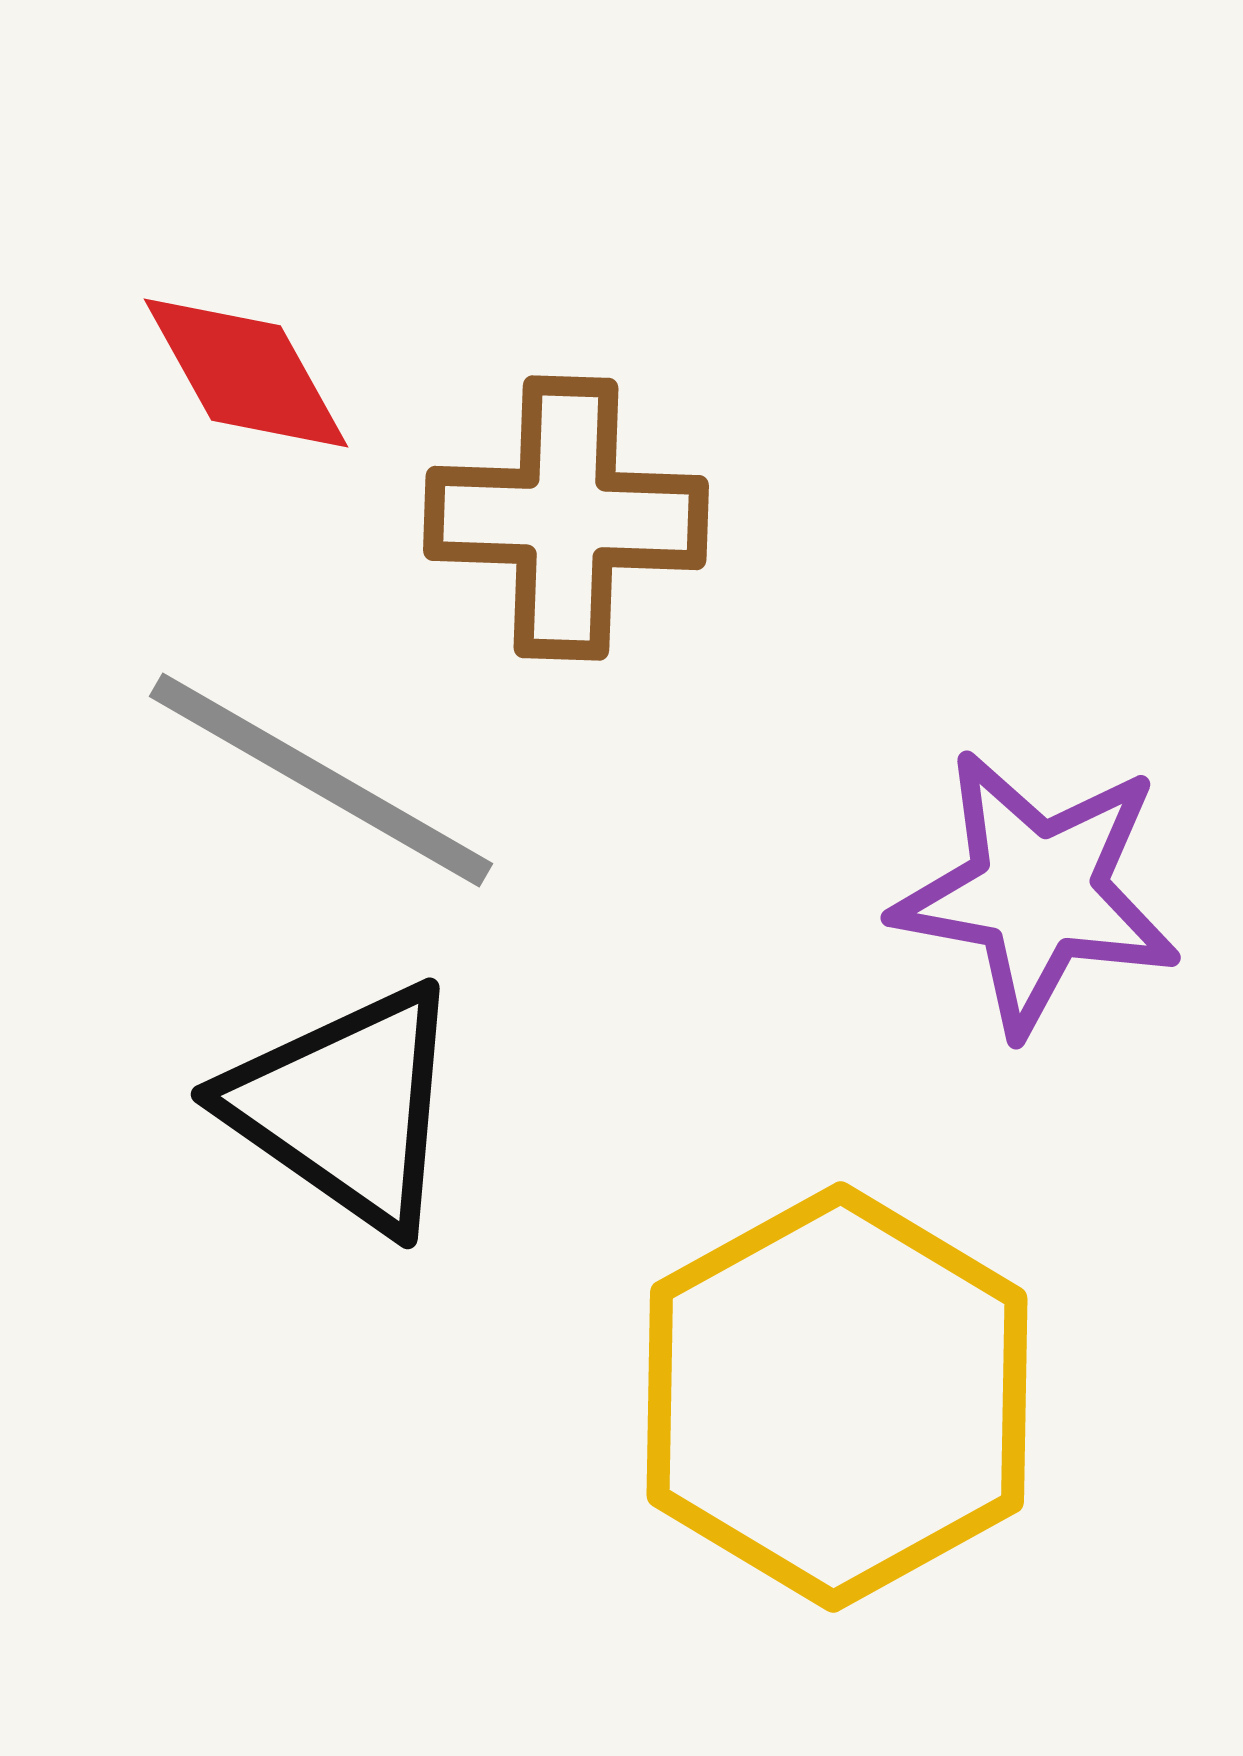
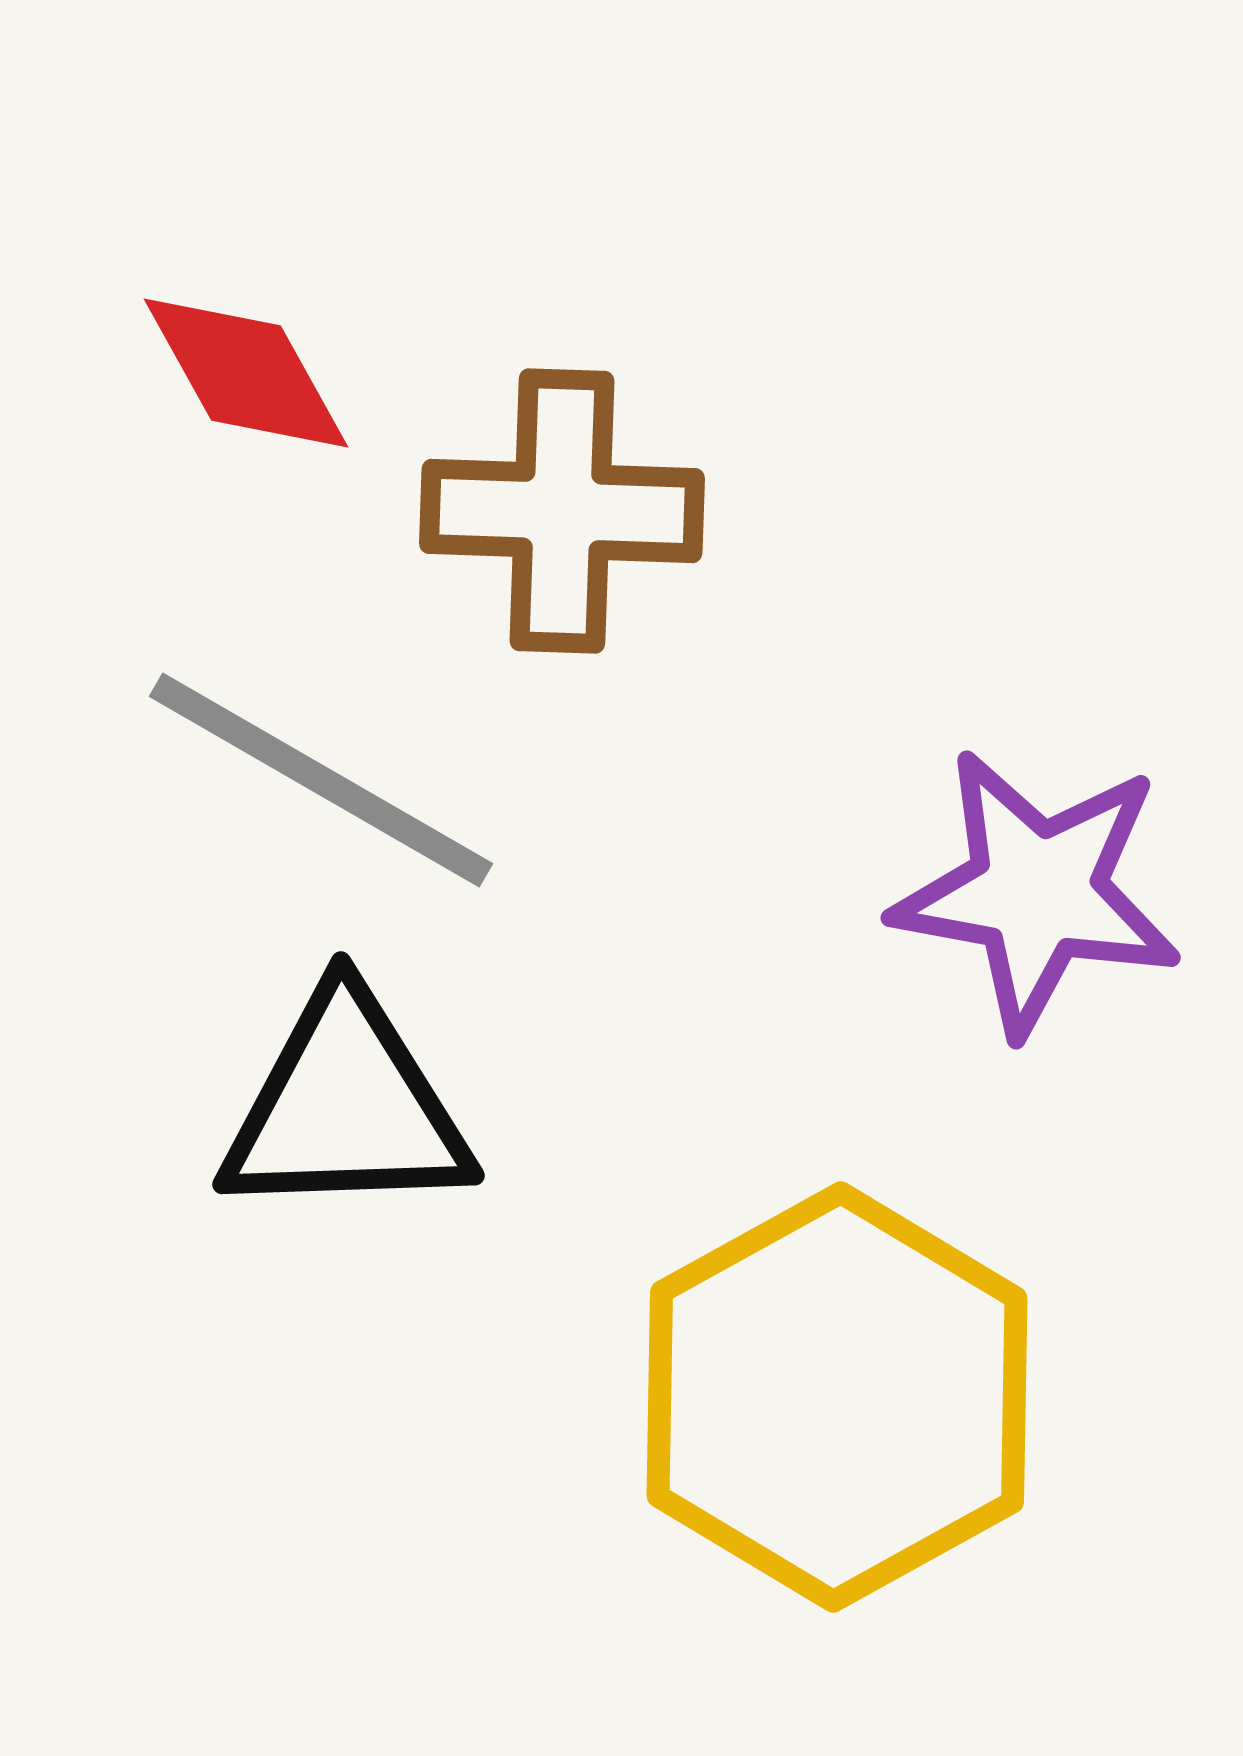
brown cross: moved 4 px left, 7 px up
black triangle: rotated 37 degrees counterclockwise
